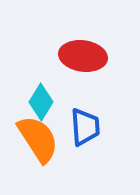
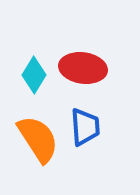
red ellipse: moved 12 px down
cyan diamond: moved 7 px left, 27 px up
